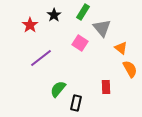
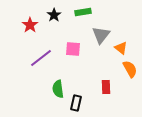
green rectangle: rotated 49 degrees clockwise
gray triangle: moved 1 px left, 7 px down; rotated 18 degrees clockwise
pink square: moved 7 px left, 6 px down; rotated 28 degrees counterclockwise
green semicircle: rotated 48 degrees counterclockwise
